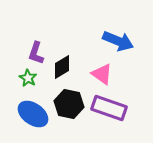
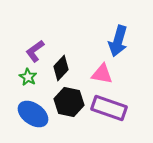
blue arrow: rotated 84 degrees clockwise
purple L-shape: moved 1 px left, 2 px up; rotated 35 degrees clockwise
black diamond: moved 1 px left, 1 px down; rotated 15 degrees counterclockwise
pink triangle: rotated 25 degrees counterclockwise
green star: moved 1 px up
black hexagon: moved 2 px up
